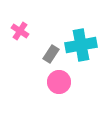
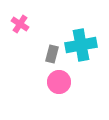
pink cross: moved 7 px up
gray rectangle: moved 1 px right; rotated 18 degrees counterclockwise
